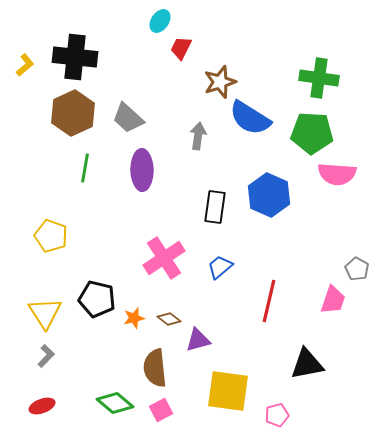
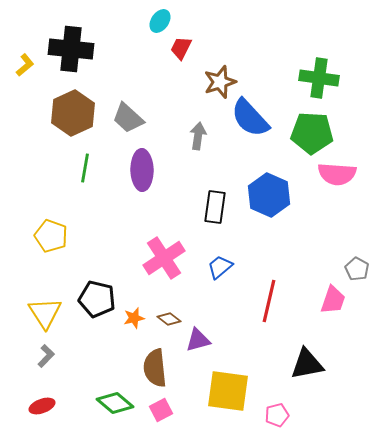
black cross: moved 4 px left, 8 px up
blue semicircle: rotated 15 degrees clockwise
